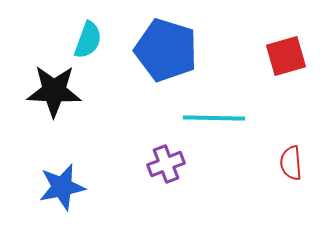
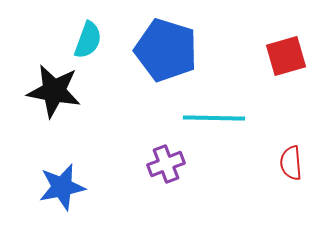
black star: rotated 8 degrees clockwise
